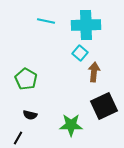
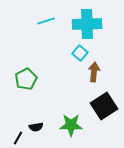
cyan line: rotated 30 degrees counterclockwise
cyan cross: moved 1 px right, 1 px up
green pentagon: rotated 15 degrees clockwise
black square: rotated 8 degrees counterclockwise
black semicircle: moved 6 px right, 12 px down; rotated 24 degrees counterclockwise
